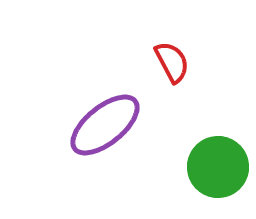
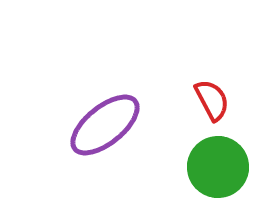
red semicircle: moved 40 px right, 38 px down
